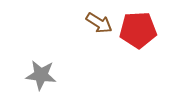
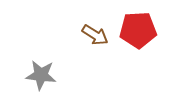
brown arrow: moved 4 px left, 12 px down
